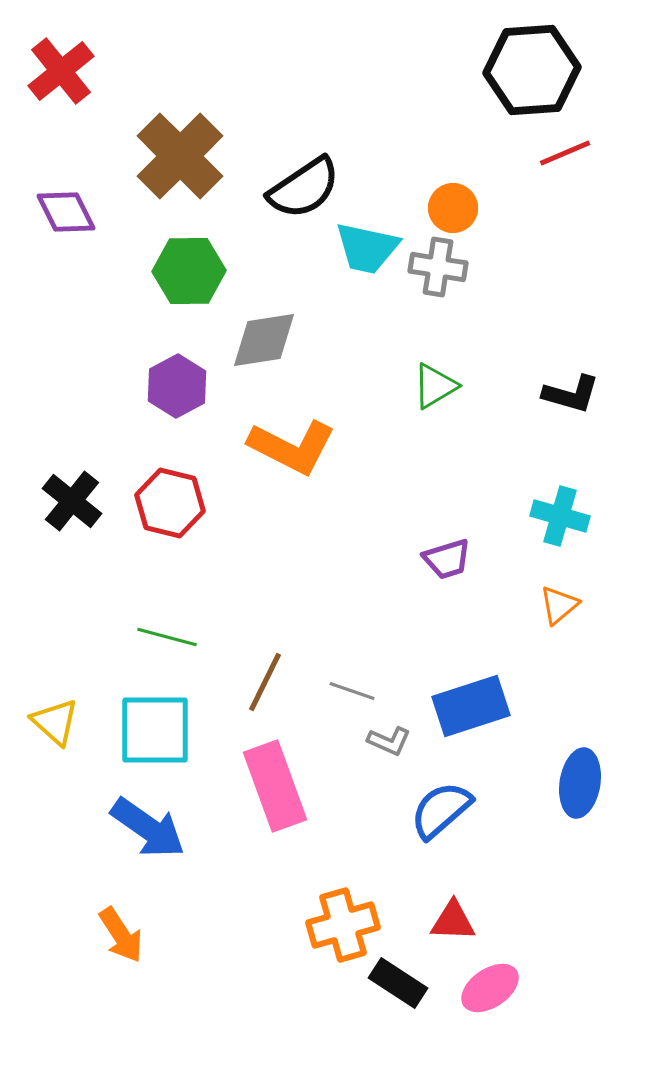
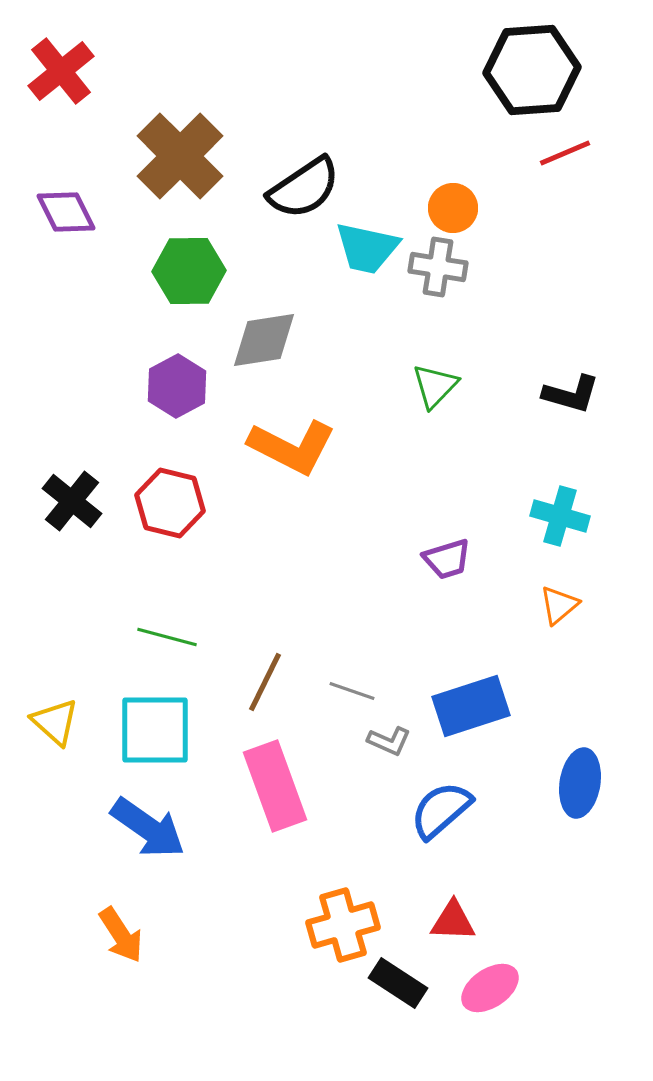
green triangle: rotated 15 degrees counterclockwise
